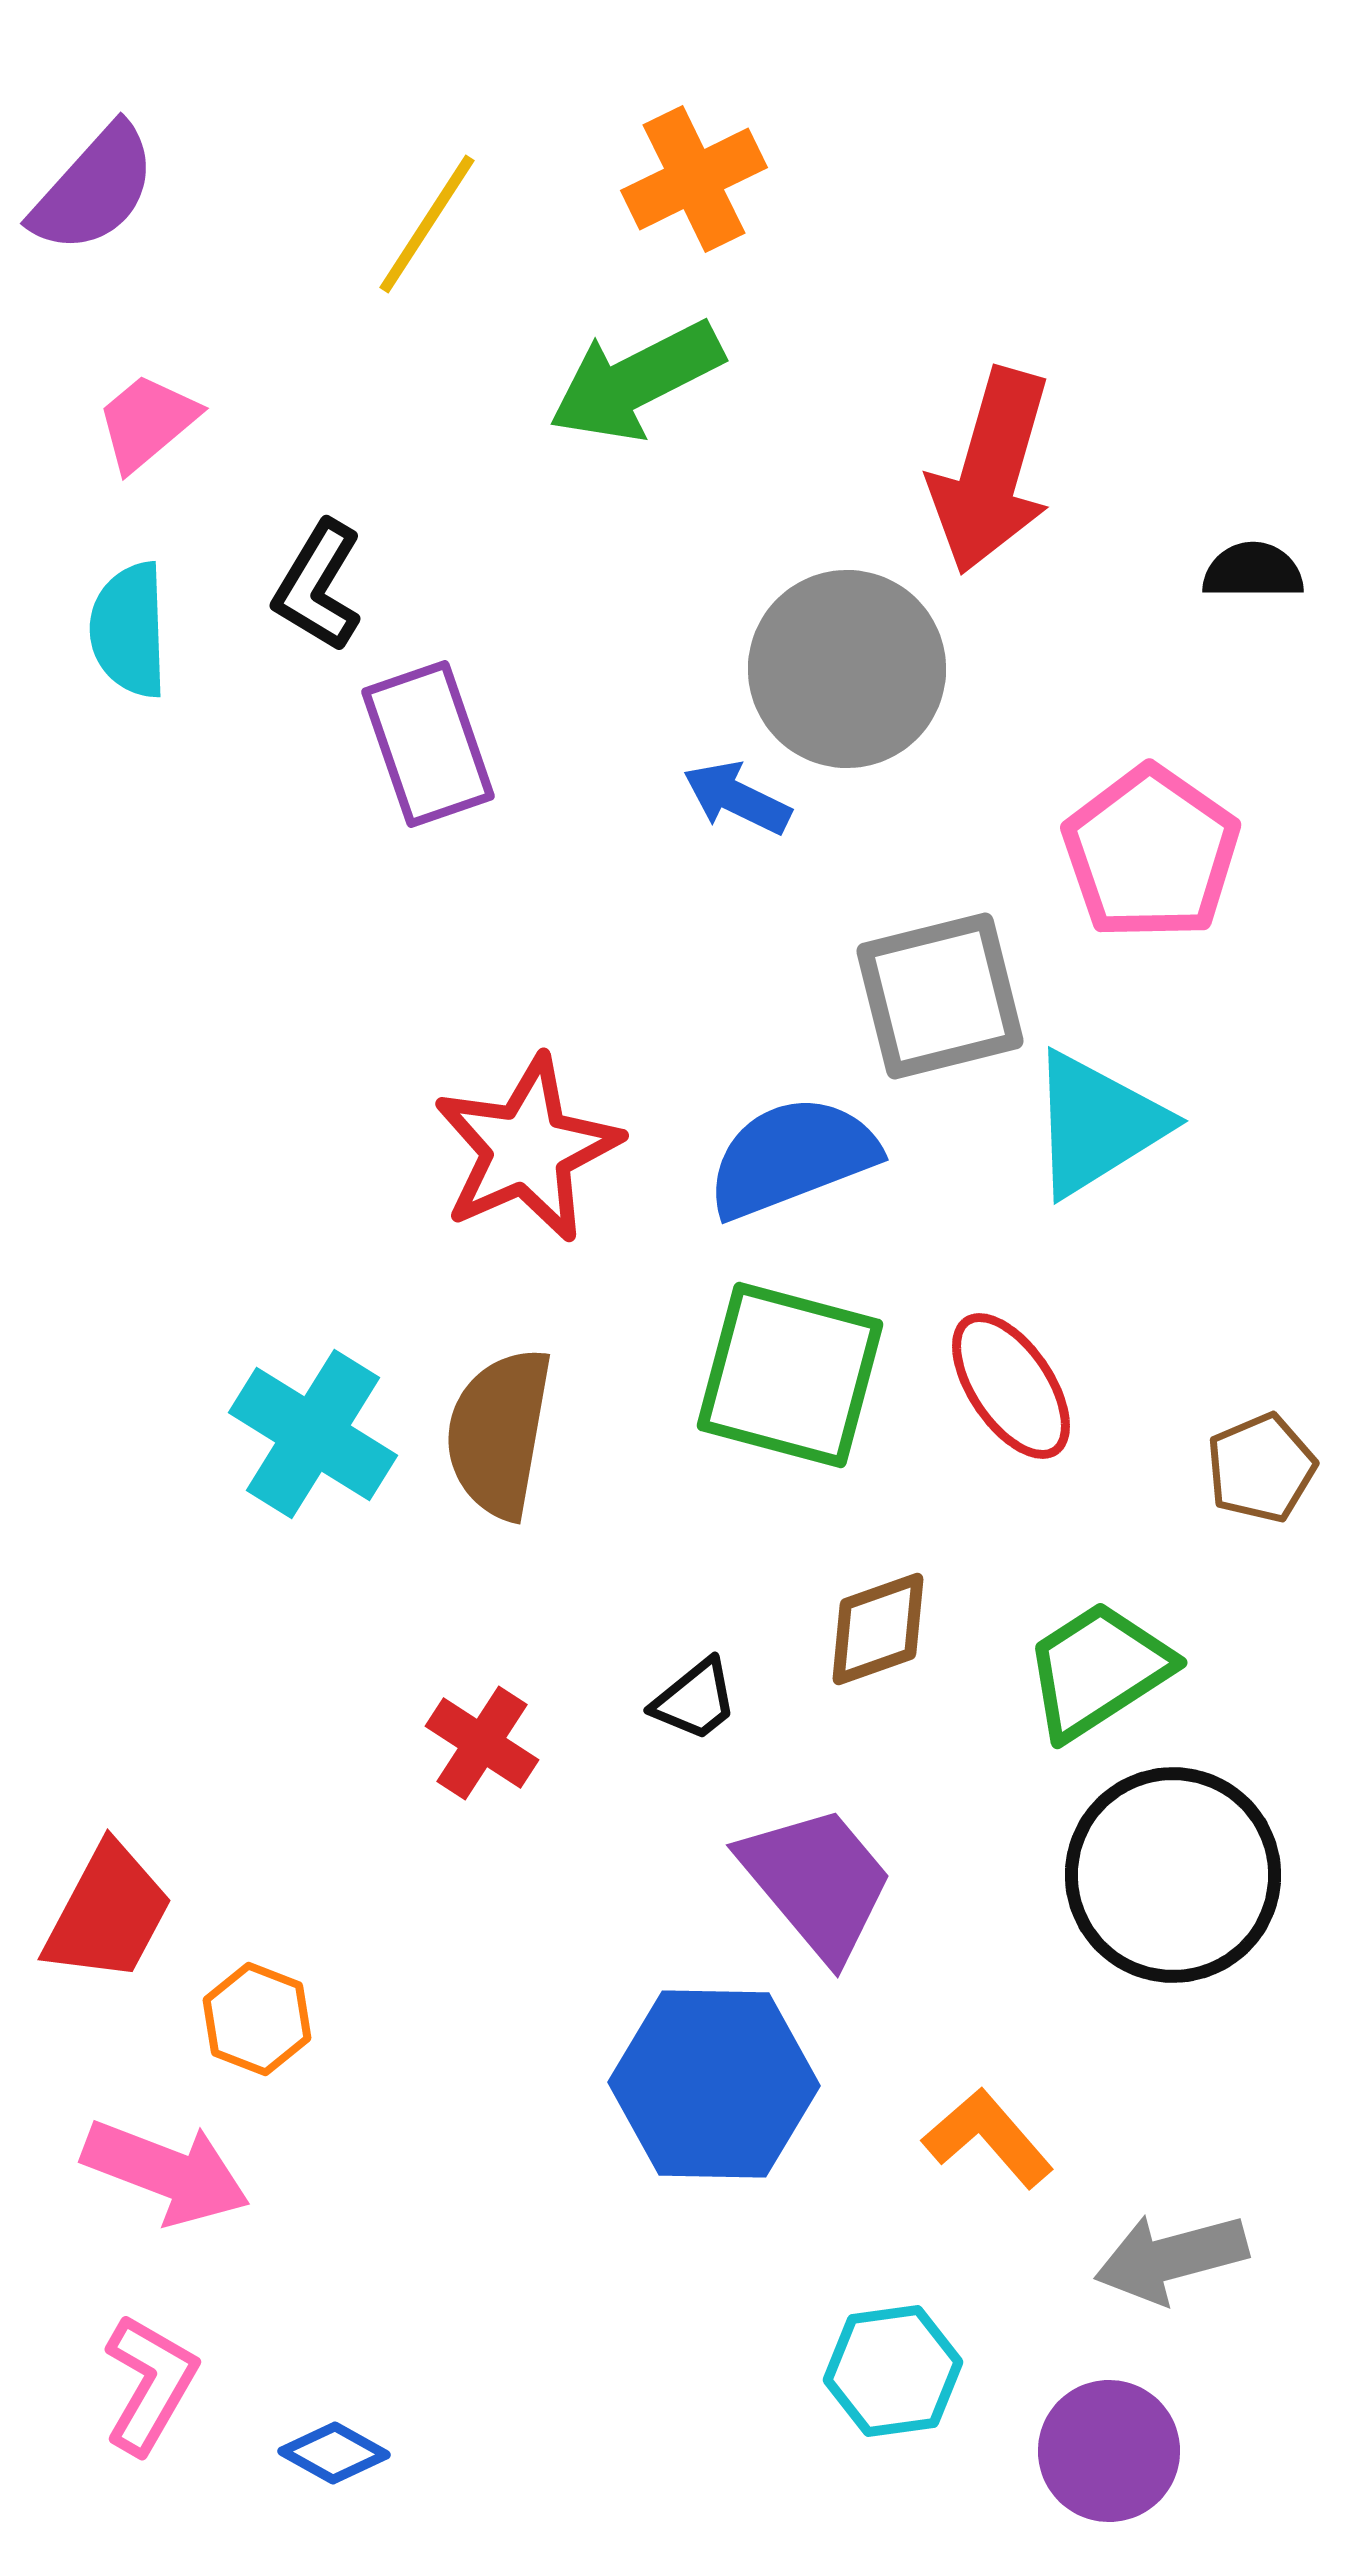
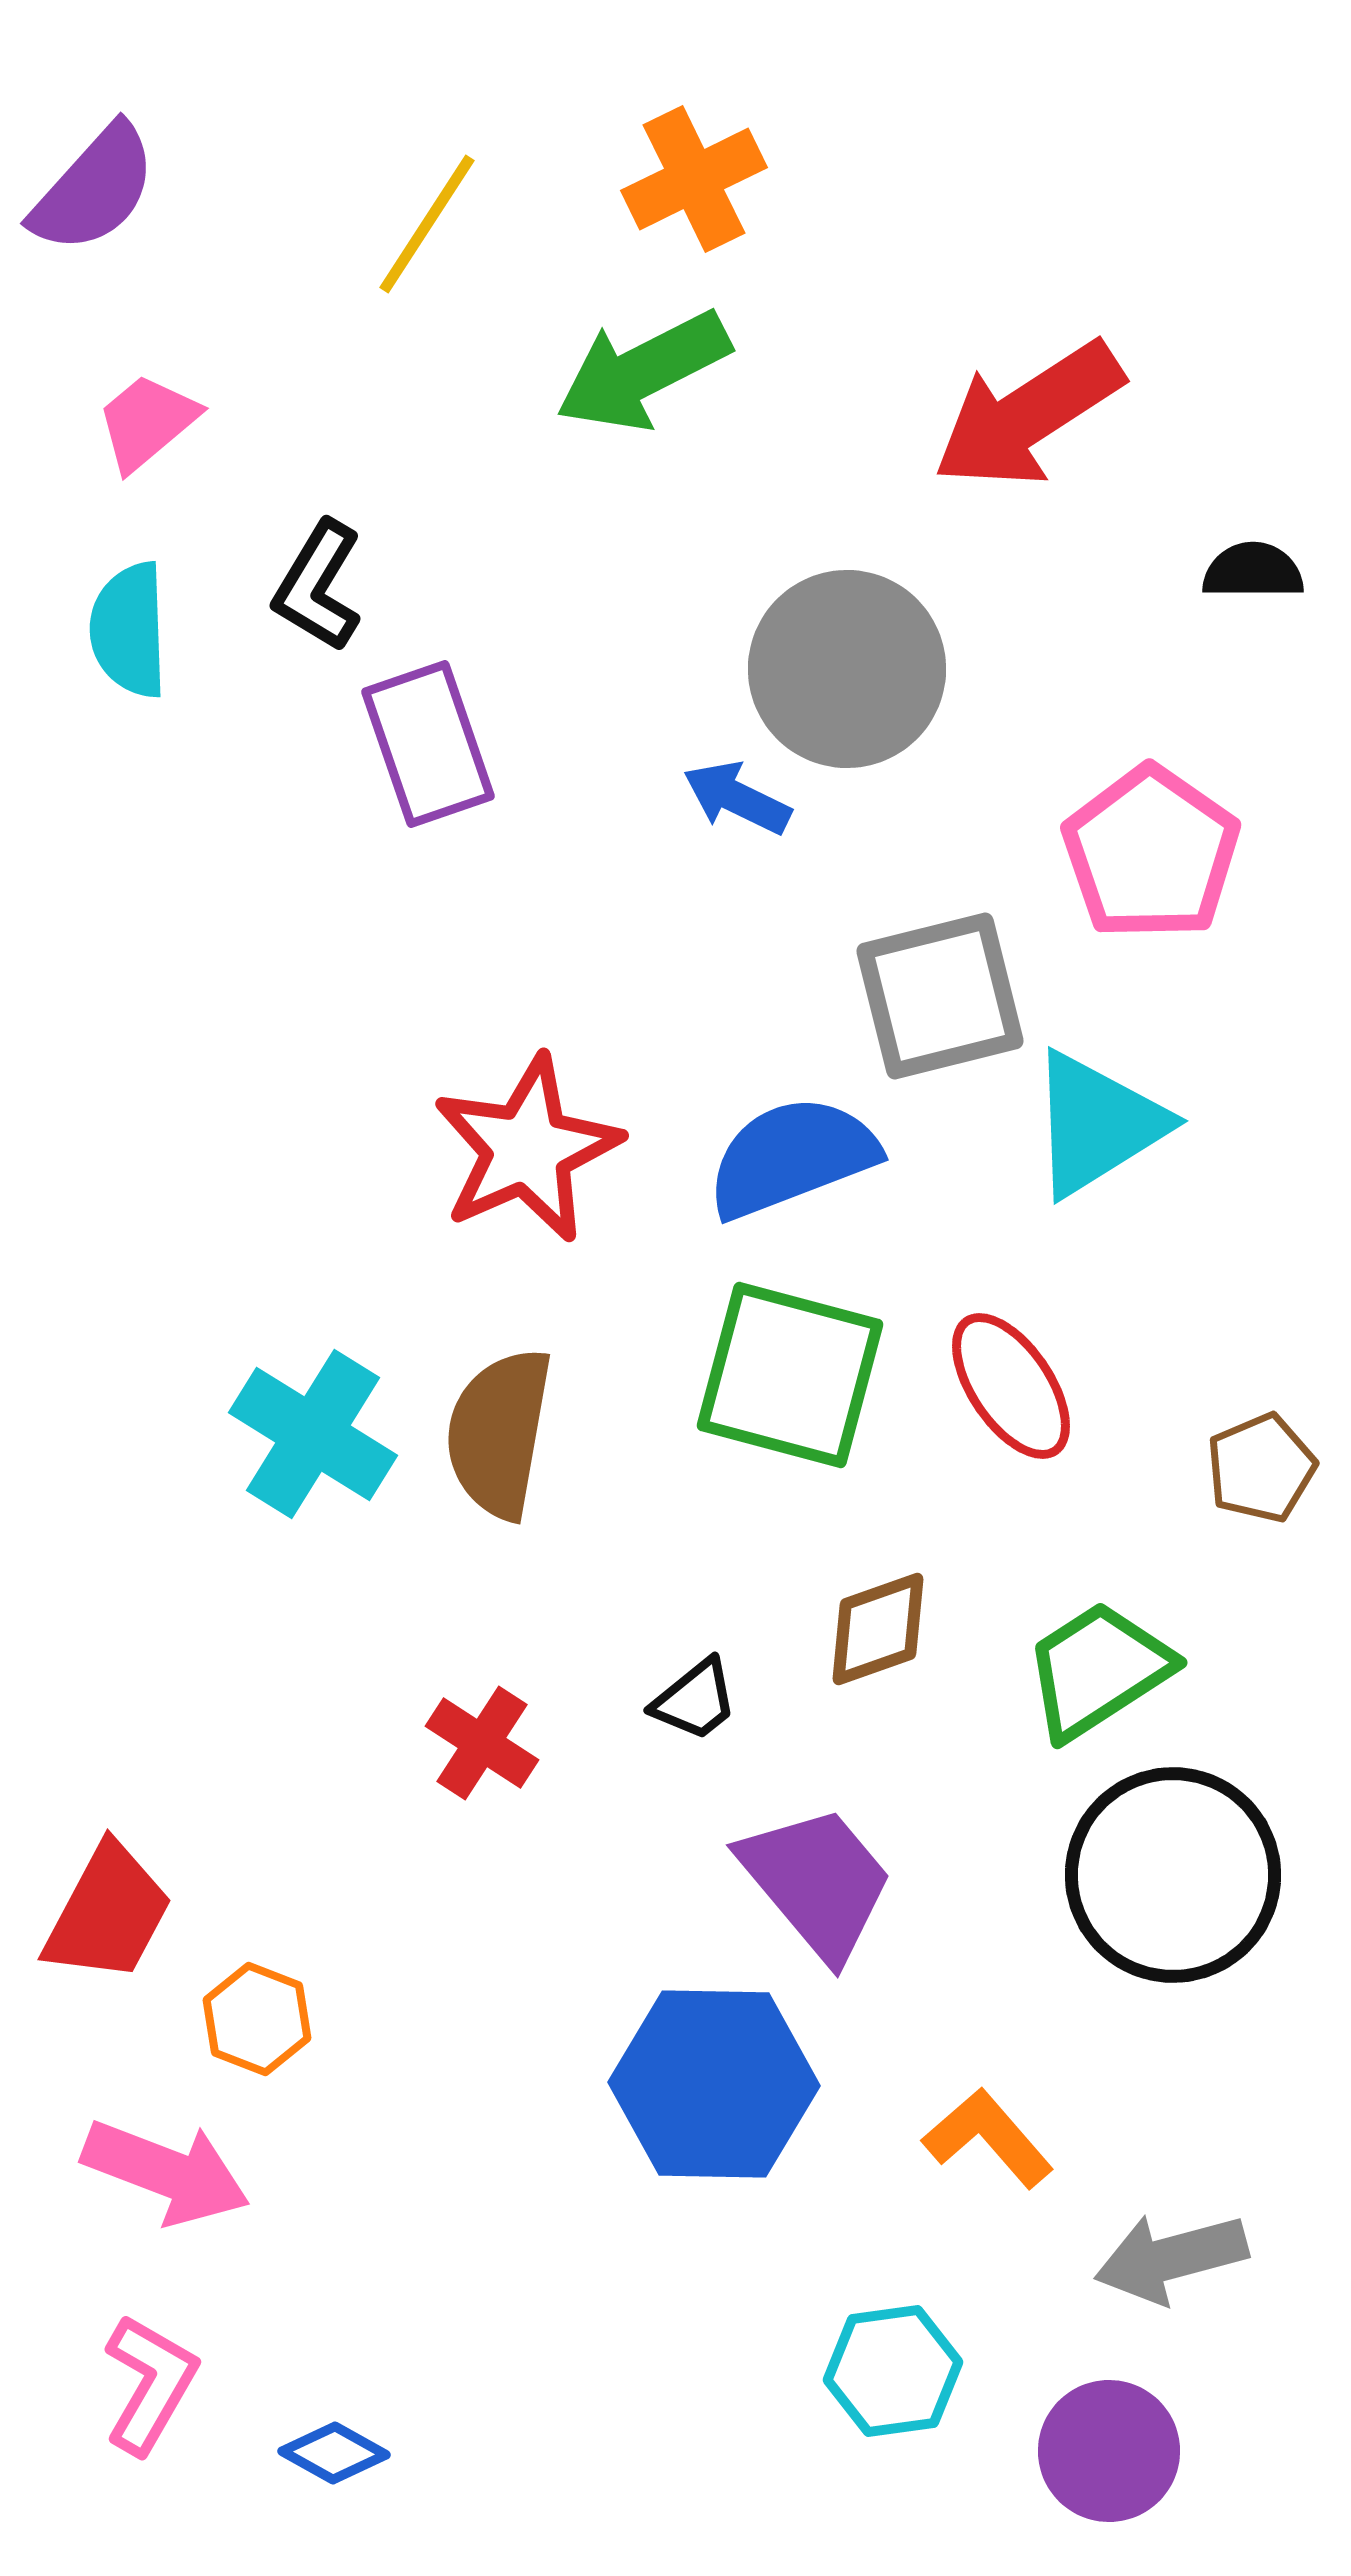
green arrow: moved 7 px right, 10 px up
red arrow: moved 37 px right, 56 px up; rotated 41 degrees clockwise
